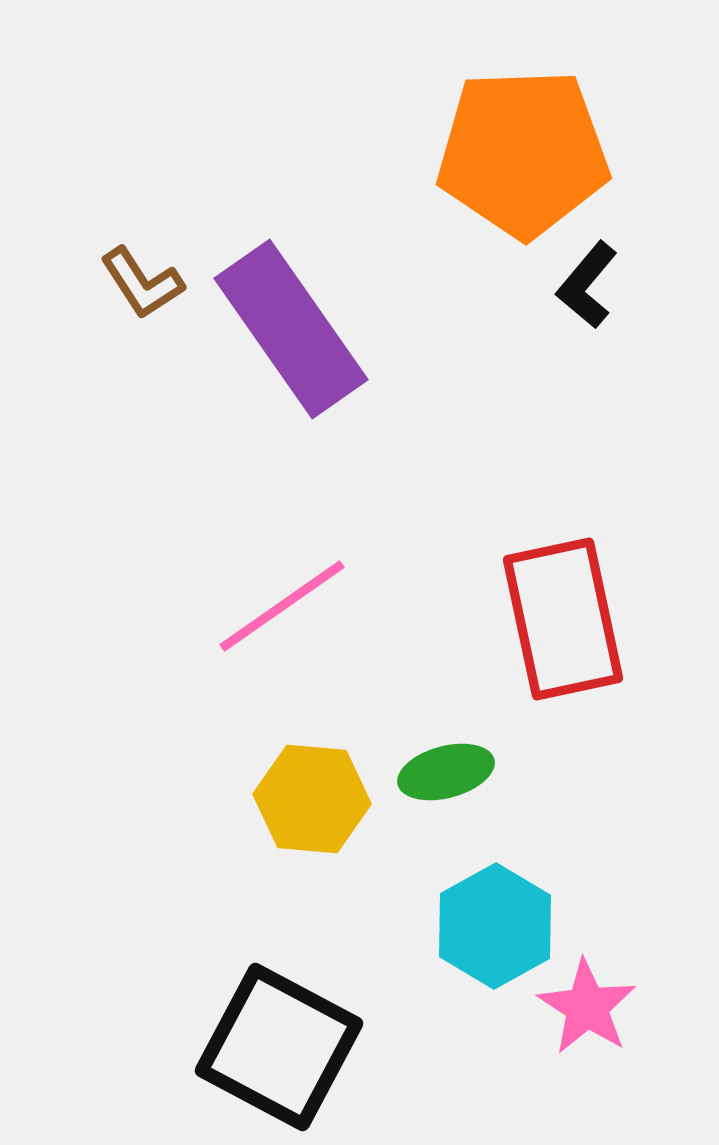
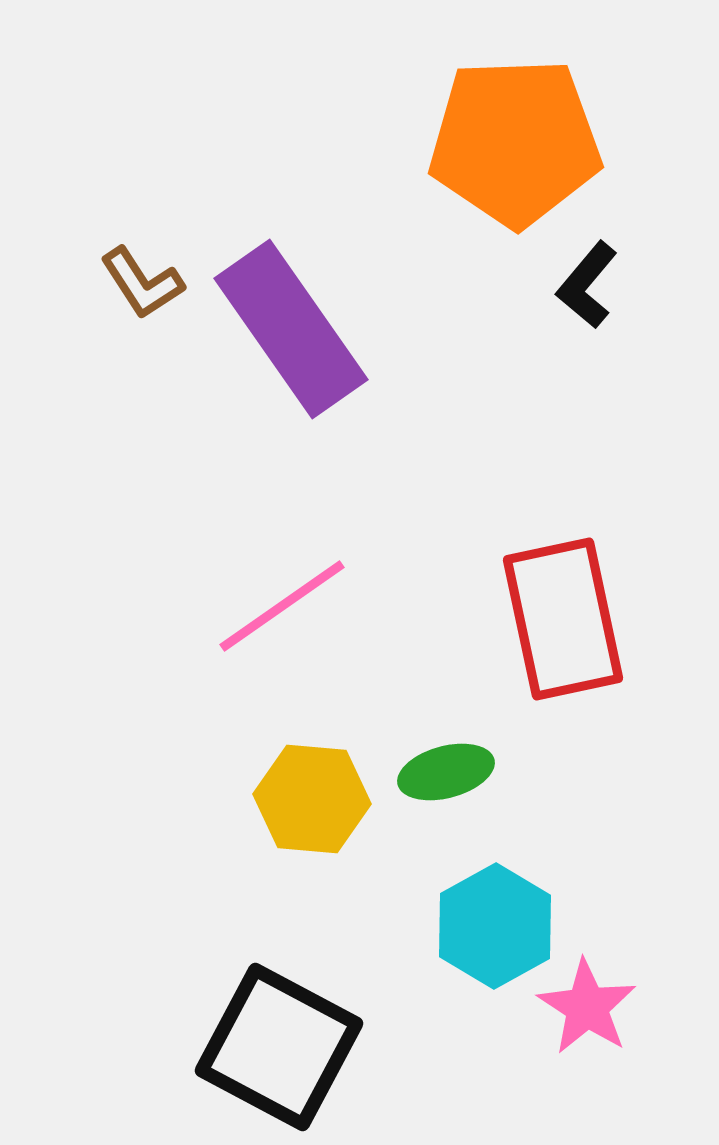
orange pentagon: moved 8 px left, 11 px up
